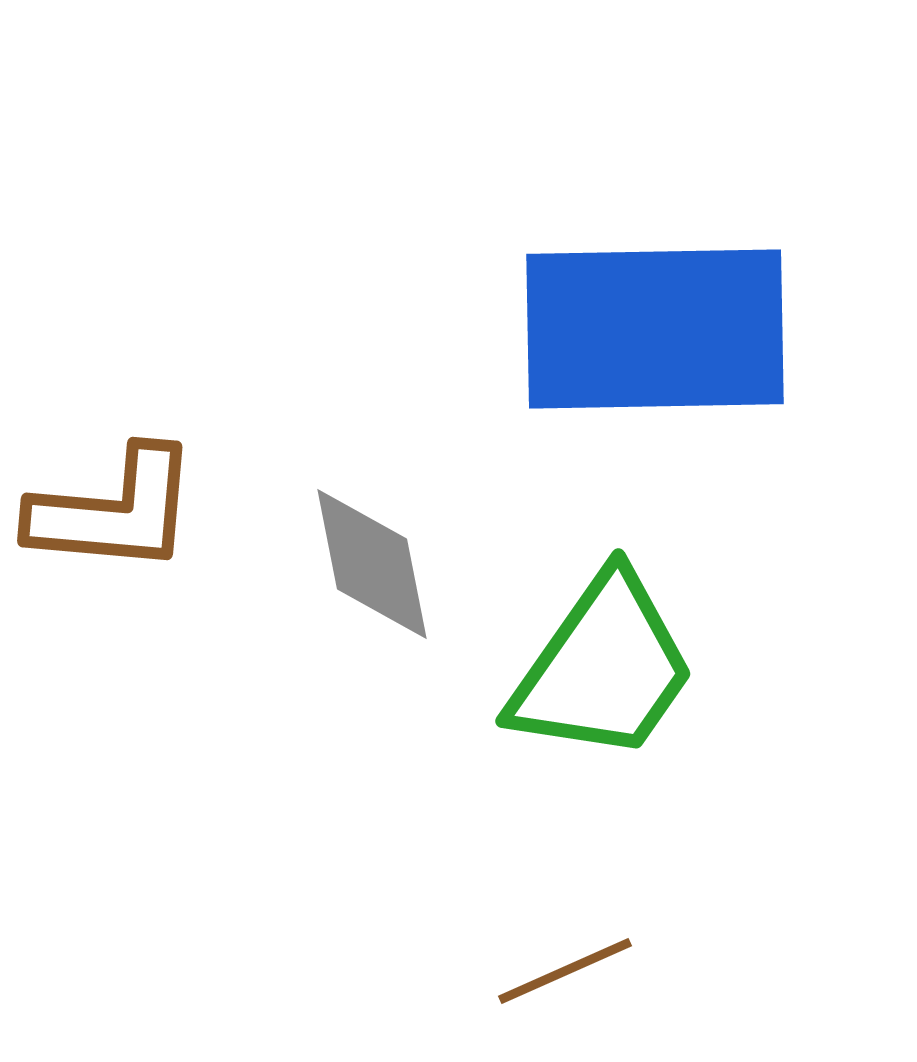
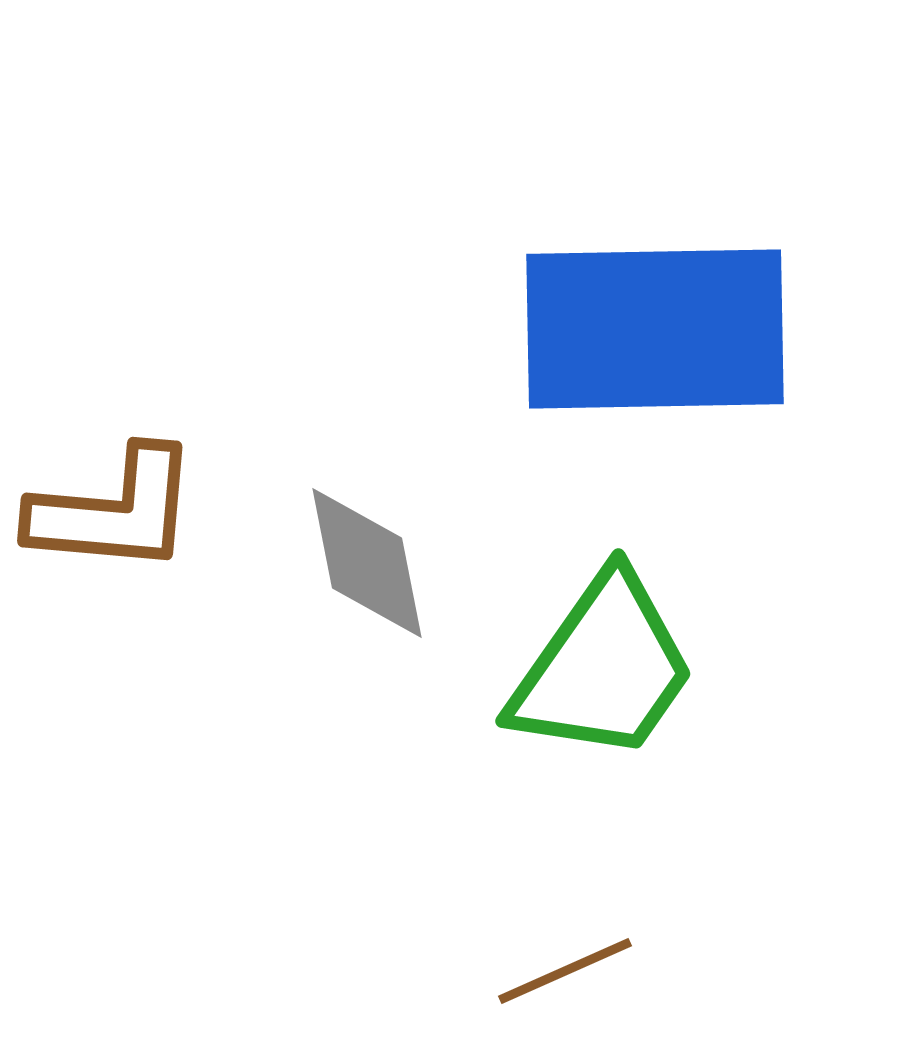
gray diamond: moved 5 px left, 1 px up
